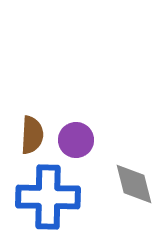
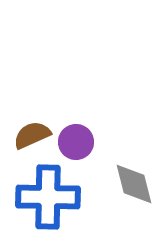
brown semicircle: rotated 117 degrees counterclockwise
purple circle: moved 2 px down
